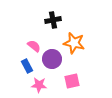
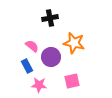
black cross: moved 3 px left, 2 px up
pink semicircle: moved 2 px left
purple circle: moved 1 px left, 2 px up
